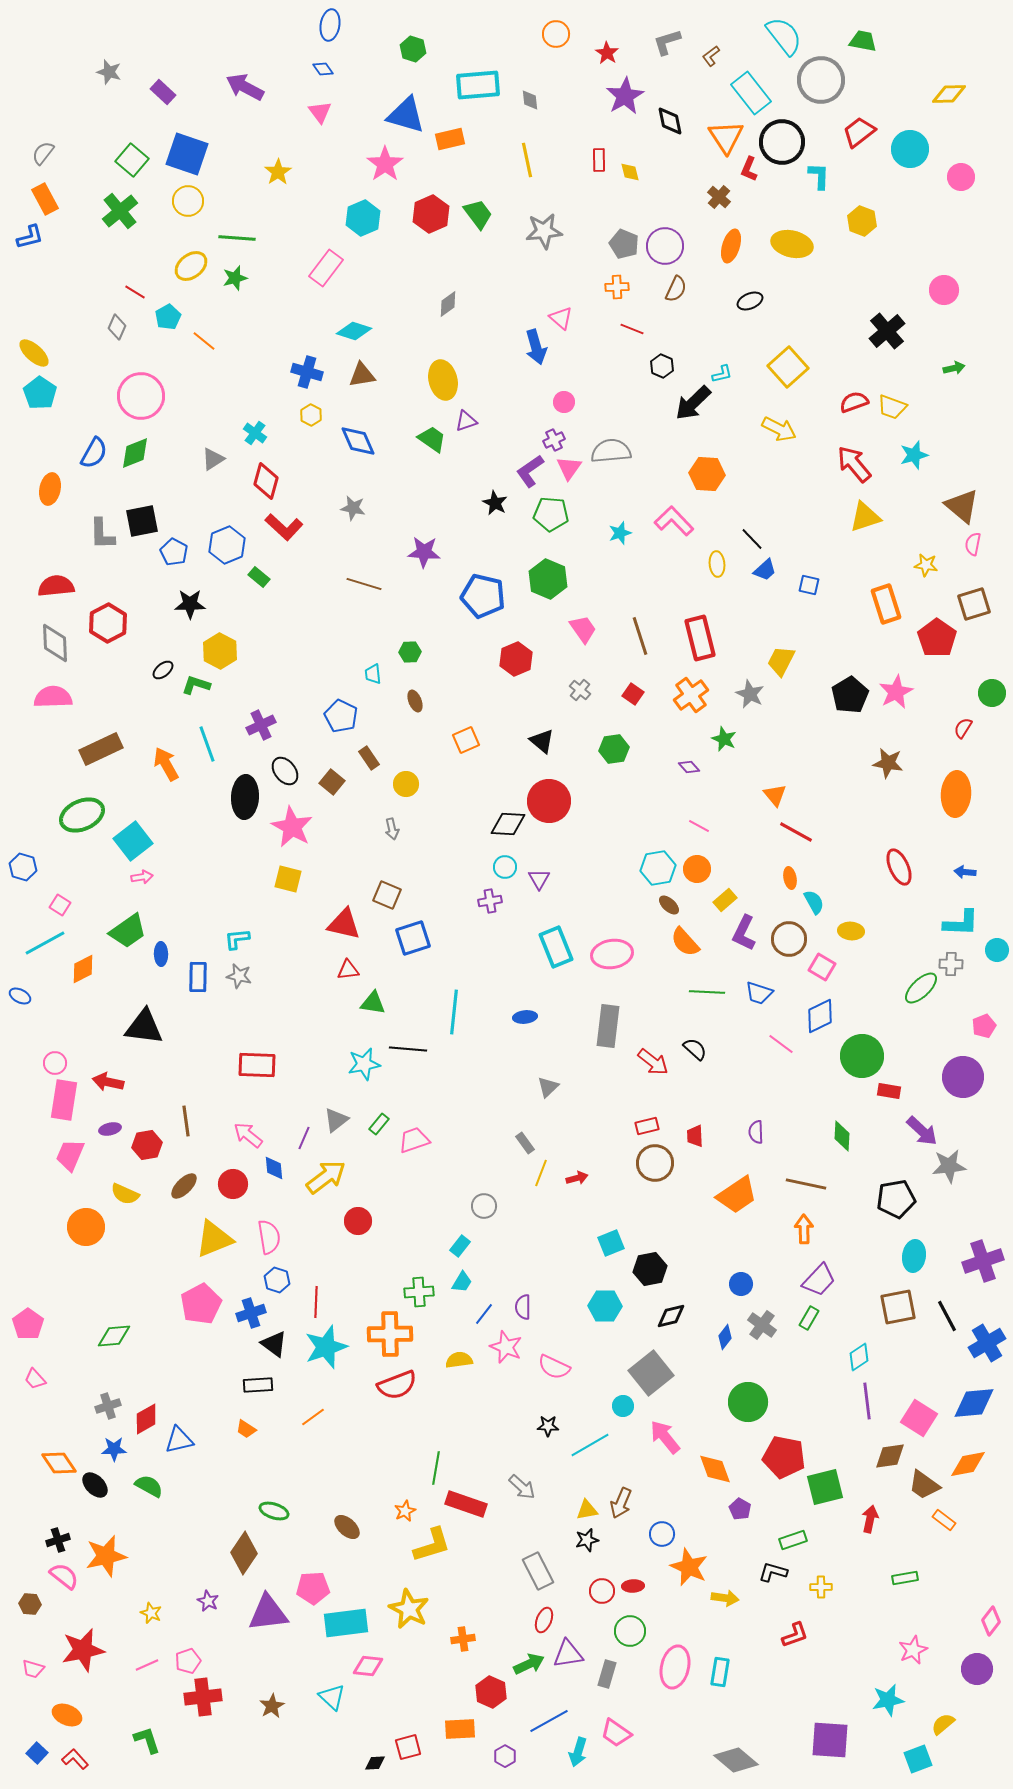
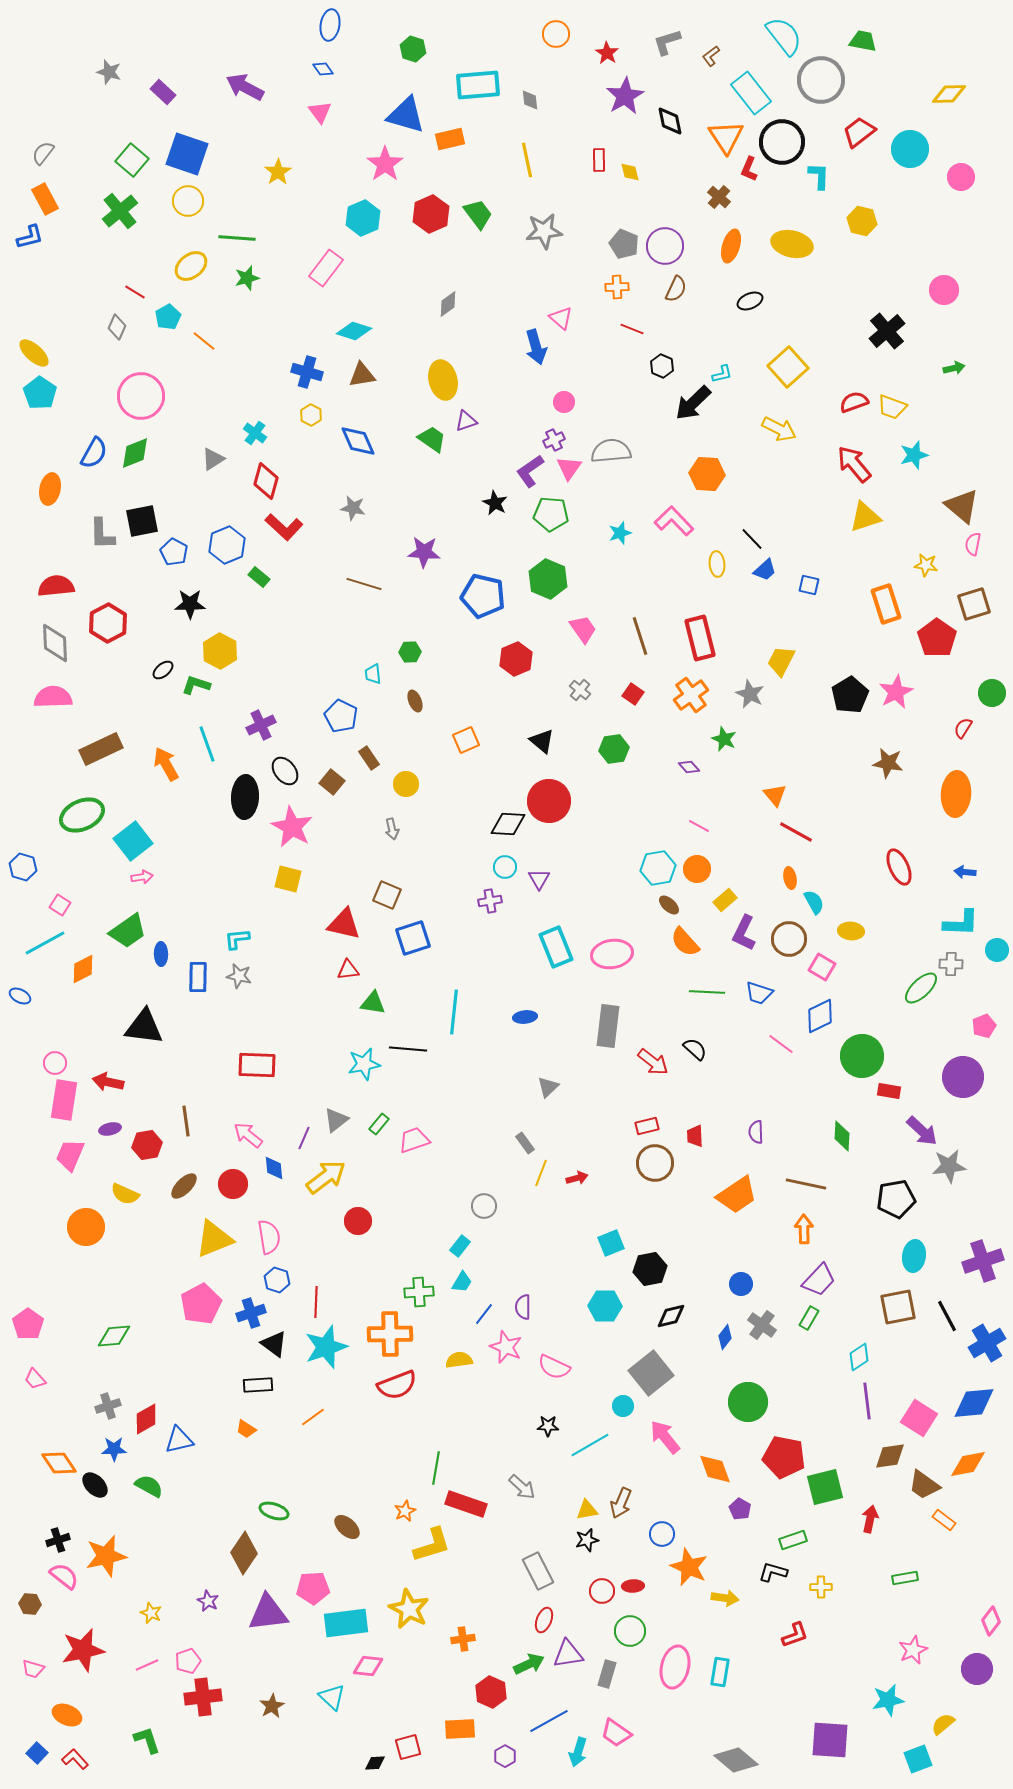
yellow hexagon at (862, 221): rotated 8 degrees counterclockwise
green star at (235, 278): moved 12 px right
